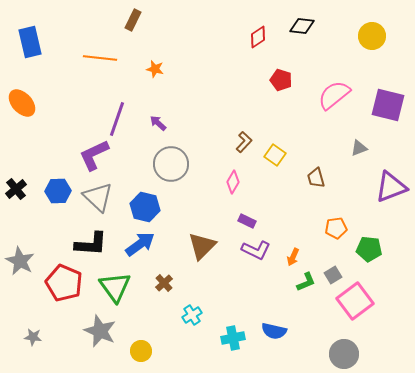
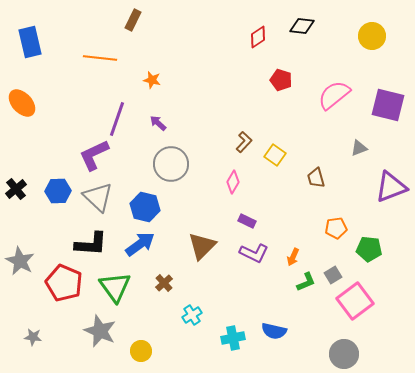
orange star at (155, 69): moved 3 px left, 11 px down
purple L-shape at (256, 250): moved 2 px left, 3 px down
